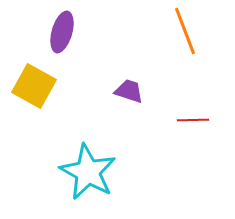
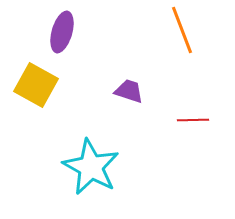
orange line: moved 3 px left, 1 px up
yellow square: moved 2 px right, 1 px up
cyan star: moved 3 px right, 5 px up
